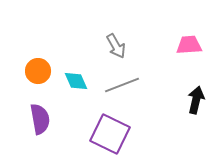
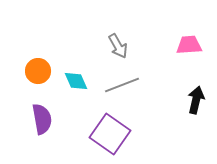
gray arrow: moved 2 px right
purple semicircle: moved 2 px right
purple square: rotated 9 degrees clockwise
